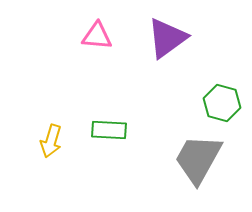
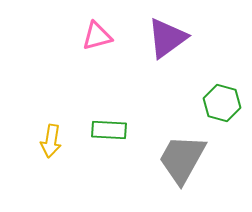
pink triangle: rotated 20 degrees counterclockwise
yellow arrow: rotated 8 degrees counterclockwise
gray trapezoid: moved 16 px left
